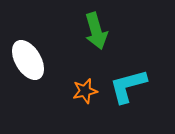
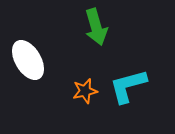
green arrow: moved 4 px up
